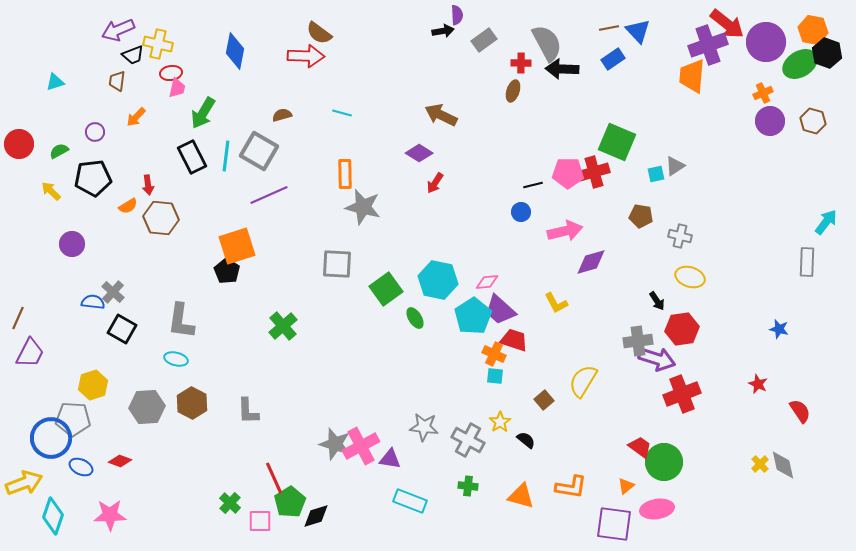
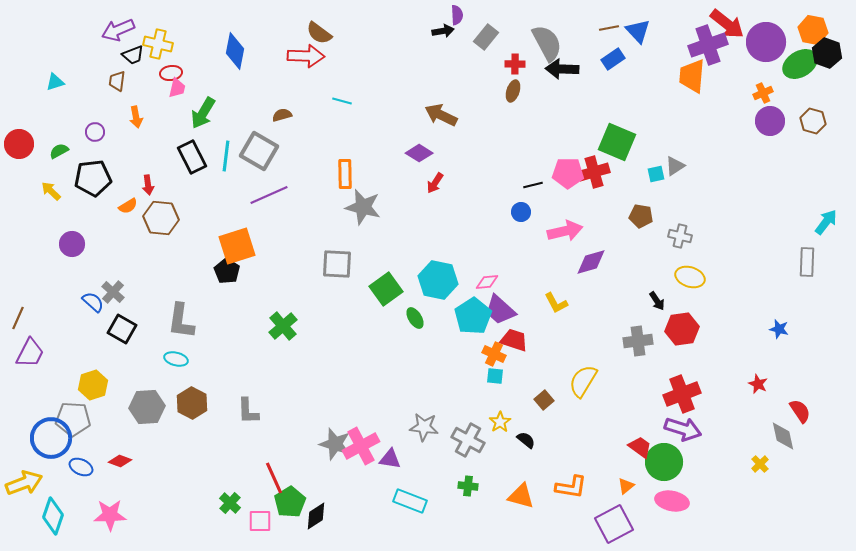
gray rectangle at (484, 40): moved 2 px right, 3 px up; rotated 15 degrees counterclockwise
red cross at (521, 63): moved 6 px left, 1 px down
cyan line at (342, 113): moved 12 px up
orange arrow at (136, 117): rotated 55 degrees counterclockwise
blue semicircle at (93, 302): rotated 35 degrees clockwise
purple arrow at (657, 359): moved 26 px right, 70 px down
gray diamond at (783, 465): moved 29 px up
pink ellipse at (657, 509): moved 15 px right, 8 px up; rotated 20 degrees clockwise
black diamond at (316, 516): rotated 16 degrees counterclockwise
purple square at (614, 524): rotated 36 degrees counterclockwise
